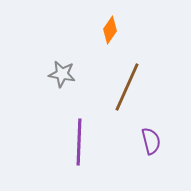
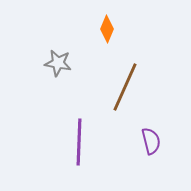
orange diamond: moved 3 px left, 1 px up; rotated 12 degrees counterclockwise
gray star: moved 4 px left, 11 px up
brown line: moved 2 px left
